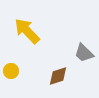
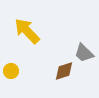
brown diamond: moved 6 px right, 5 px up
